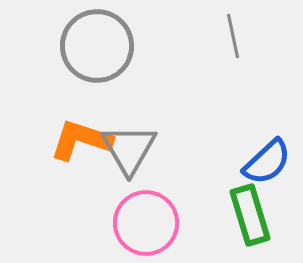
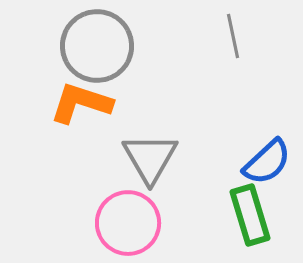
orange L-shape: moved 37 px up
gray triangle: moved 21 px right, 9 px down
pink circle: moved 18 px left
